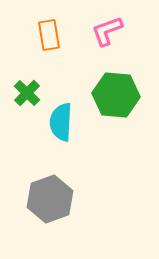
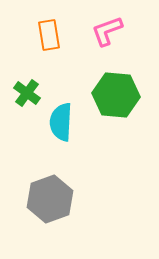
green cross: rotated 8 degrees counterclockwise
